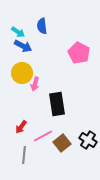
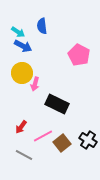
pink pentagon: moved 2 px down
black rectangle: rotated 55 degrees counterclockwise
gray line: rotated 66 degrees counterclockwise
